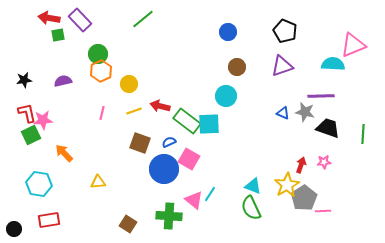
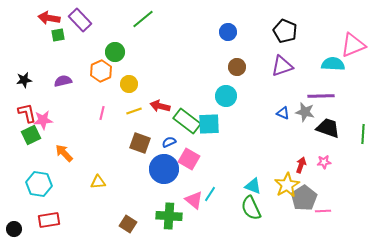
green circle at (98, 54): moved 17 px right, 2 px up
